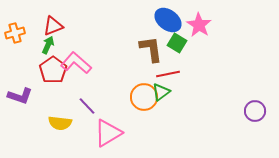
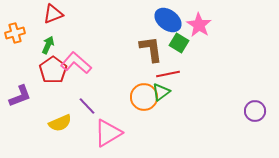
red triangle: moved 12 px up
green square: moved 2 px right
purple L-shape: rotated 40 degrees counterclockwise
yellow semicircle: rotated 30 degrees counterclockwise
